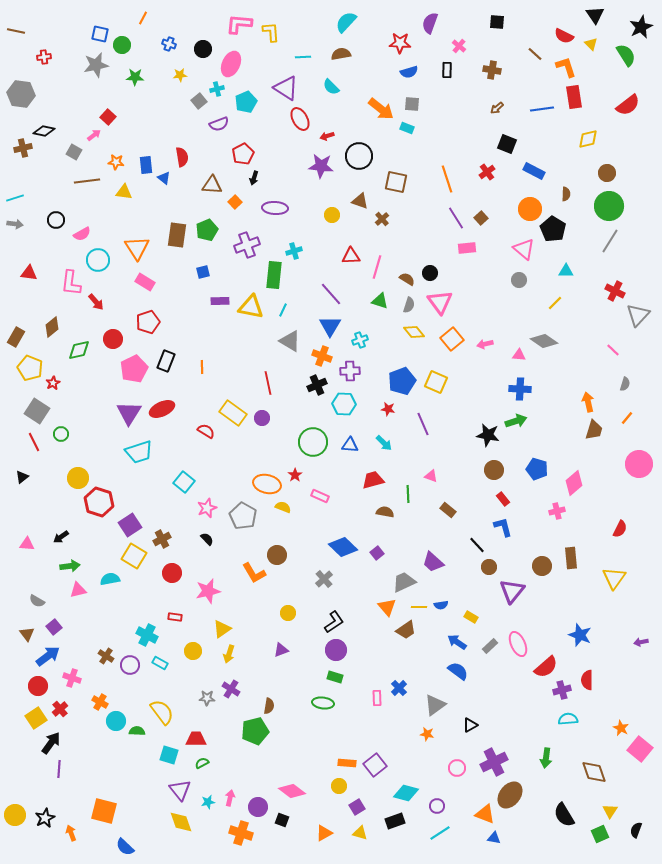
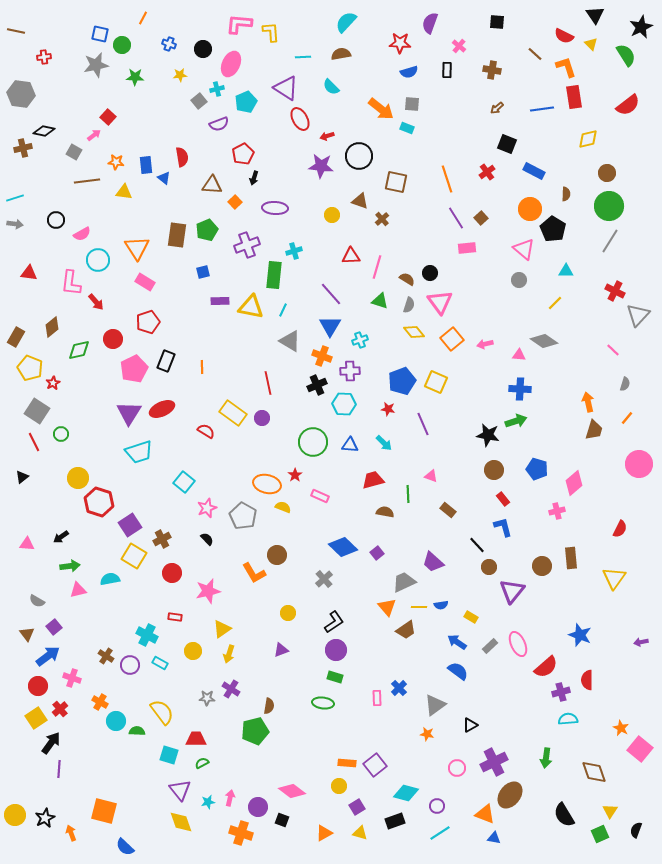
purple cross at (562, 690): moved 1 px left, 2 px down
